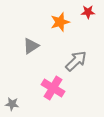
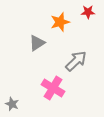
gray triangle: moved 6 px right, 3 px up
gray star: rotated 16 degrees clockwise
